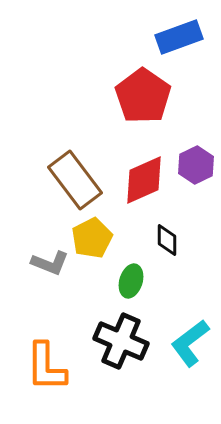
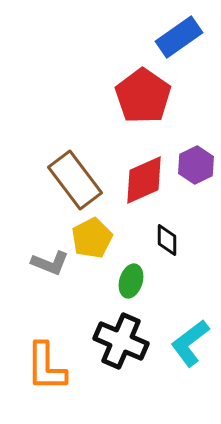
blue rectangle: rotated 15 degrees counterclockwise
